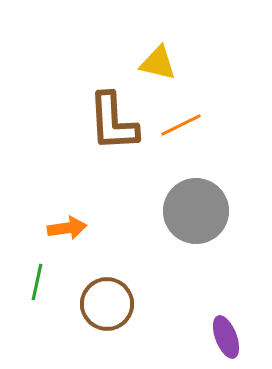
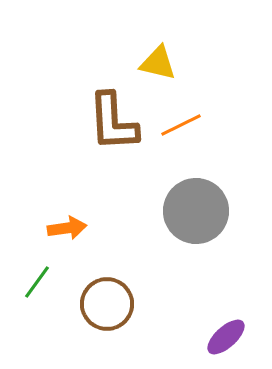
green line: rotated 24 degrees clockwise
purple ellipse: rotated 69 degrees clockwise
